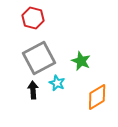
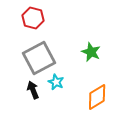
green star: moved 10 px right, 9 px up
cyan star: moved 1 px left, 1 px up
black arrow: rotated 18 degrees counterclockwise
